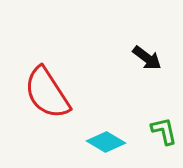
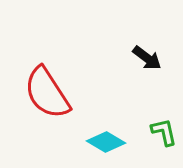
green L-shape: moved 1 px down
